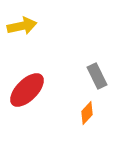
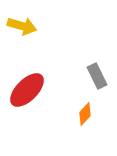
yellow arrow: rotated 28 degrees clockwise
orange diamond: moved 2 px left, 1 px down
